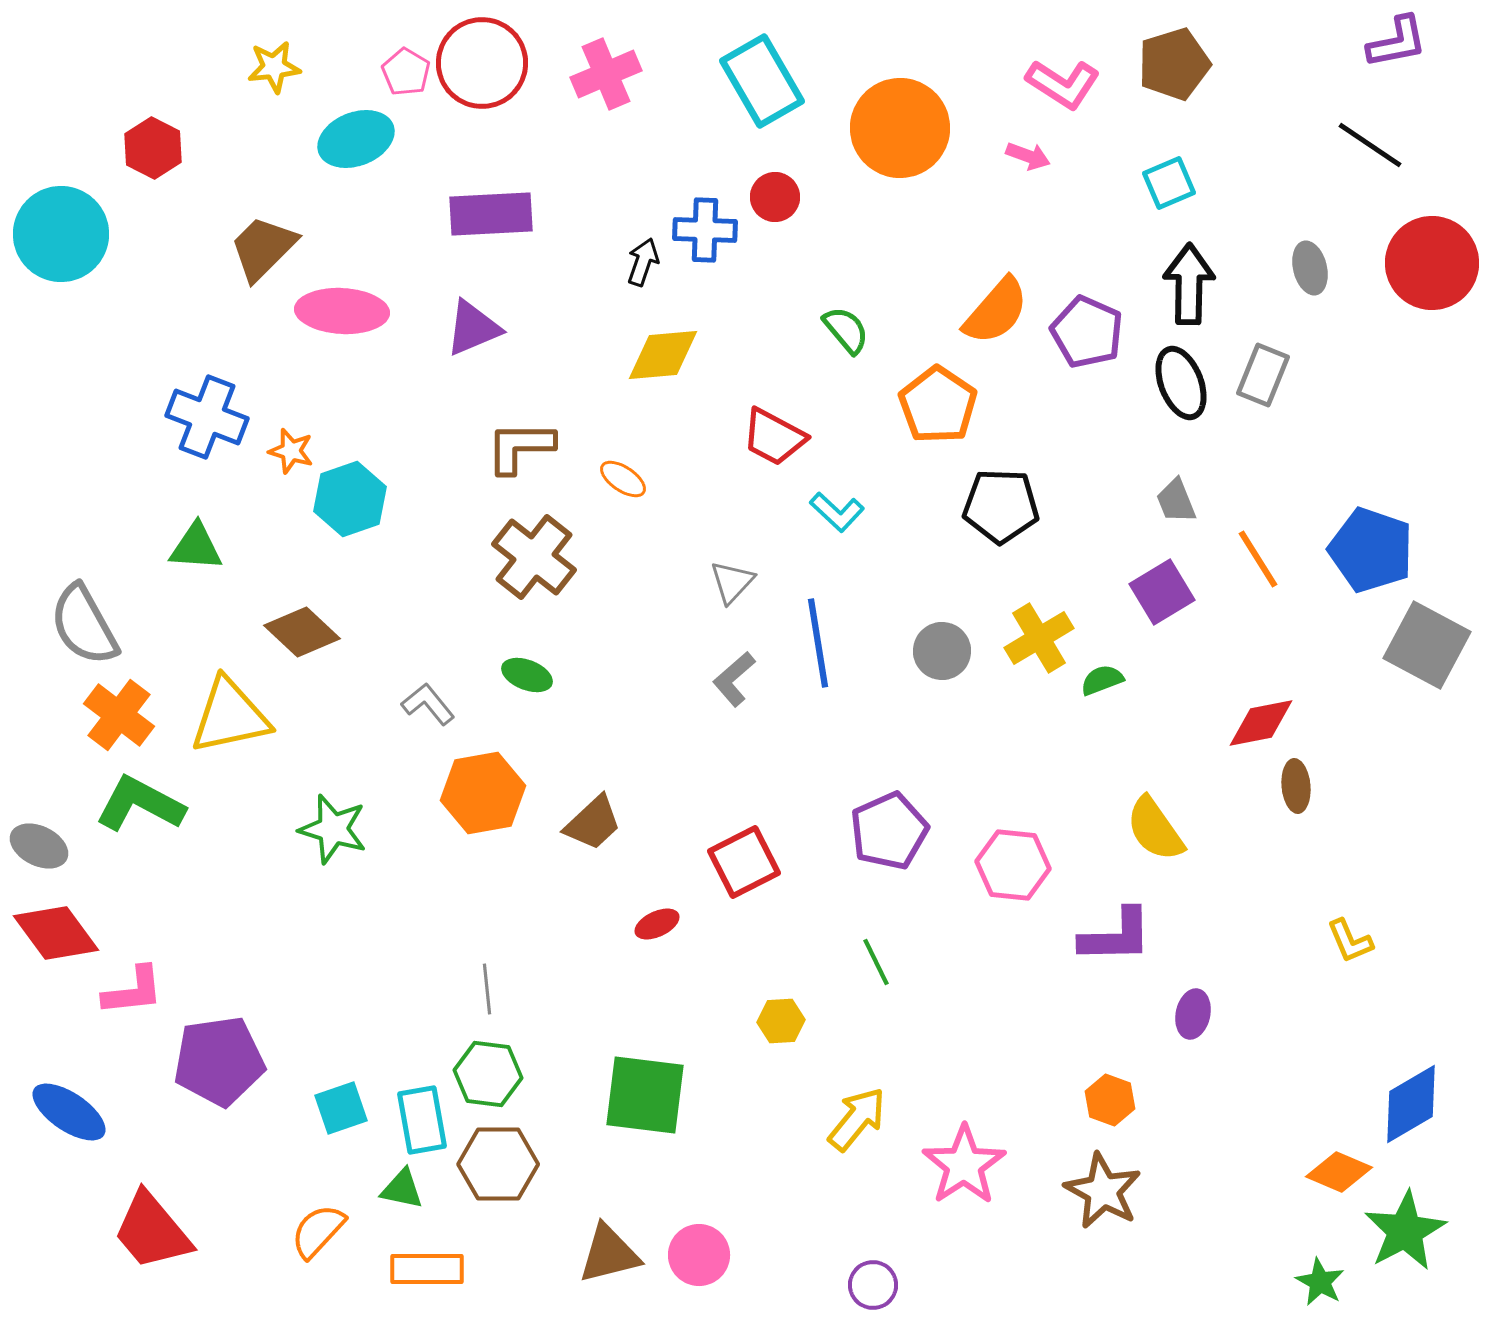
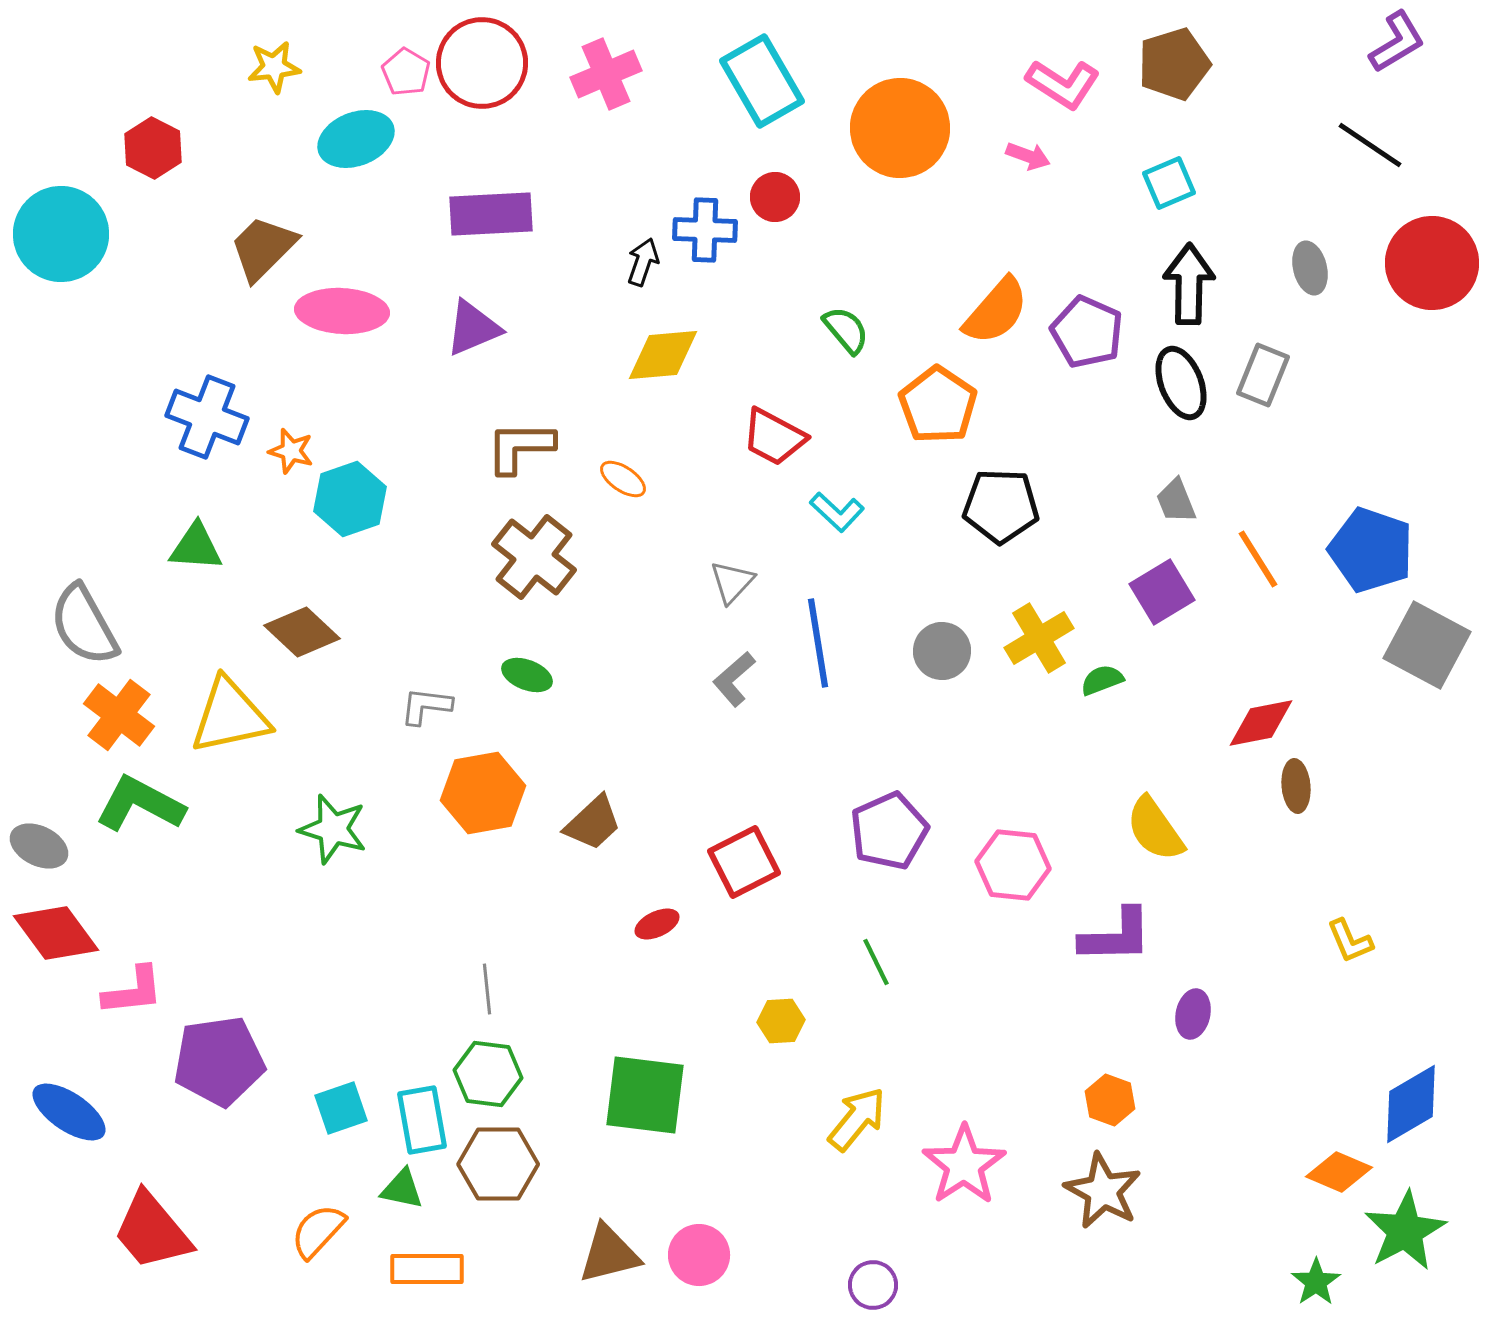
purple L-shape at (1397, 42): rotated 20 degrees counterclockwise
gray L-shape at (428, 704): moved 2 px left, 2 px down; rotated 44 degrees counterclockwise
green star at (1320, 1282): moved 4 px left; rotated 9 degrees clockwise
